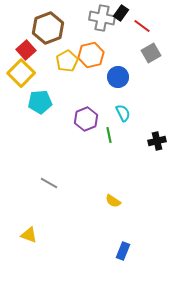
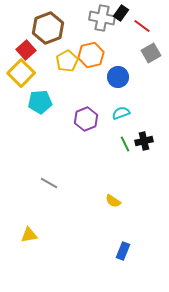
cyan semicircle: moved 2 px left; rotated 84 degrees counterclockwise
green line: moved 16 px right, 9 px down; rotated 14 degrees counterclockwise
black cross: moved 13 px left
yellow triangle: rotated 30 degrees counterclockwise
